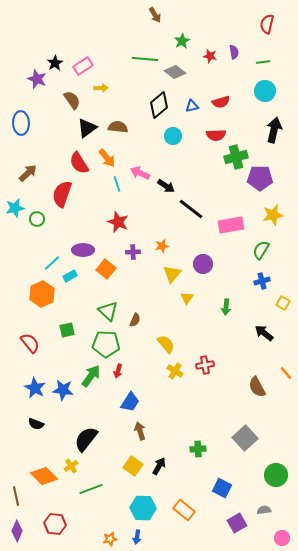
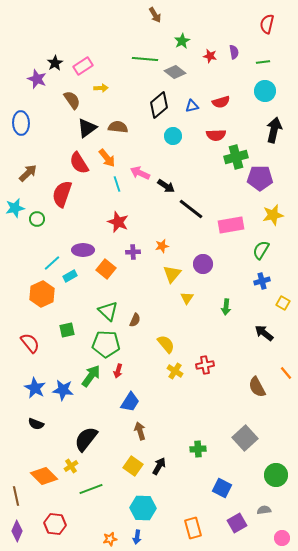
orange rectangle at (184, 510): moved 9 px right, 18 px down; rotated 35 degrees clockwise
